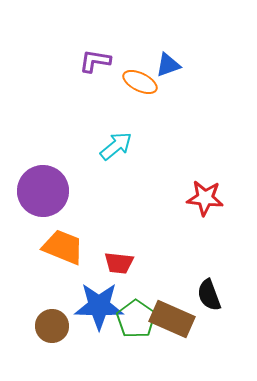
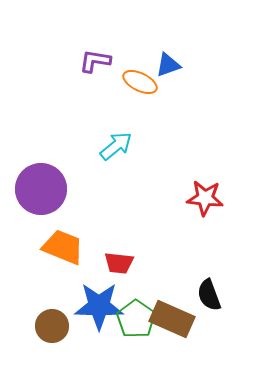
purple circle: moved 2 px left, 2 px up
